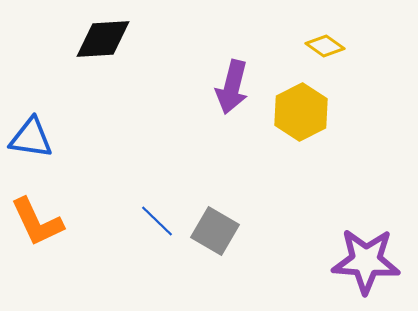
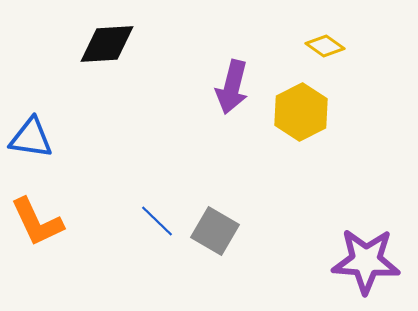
black diamond: moved 4 px right, 5 px down
